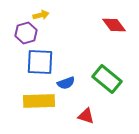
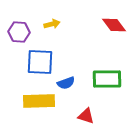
yellow arrow: moved 11 px right, 9 px down
purple hexagon: moved 7 px left, 1 px up; rotated 20 degrees clockwise
green rectangle: rotated 40 degrees counterclockwise
